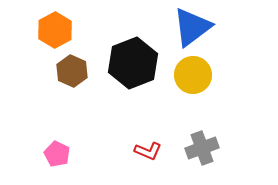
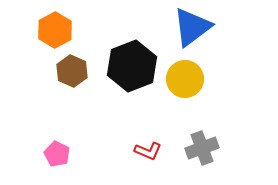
black hexagon: moved 1 px left, 3 px down
yellow circle: moved 8 px left, 4 px down
